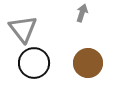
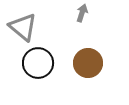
gray triangle: moved 2 px up; rotated 12 degrees counterclockwise
black circle: moved 4 px right
